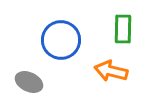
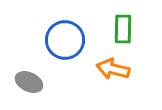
blue circle: moved 4 px right
orange arrow: moved 2 px right, 2 px up
